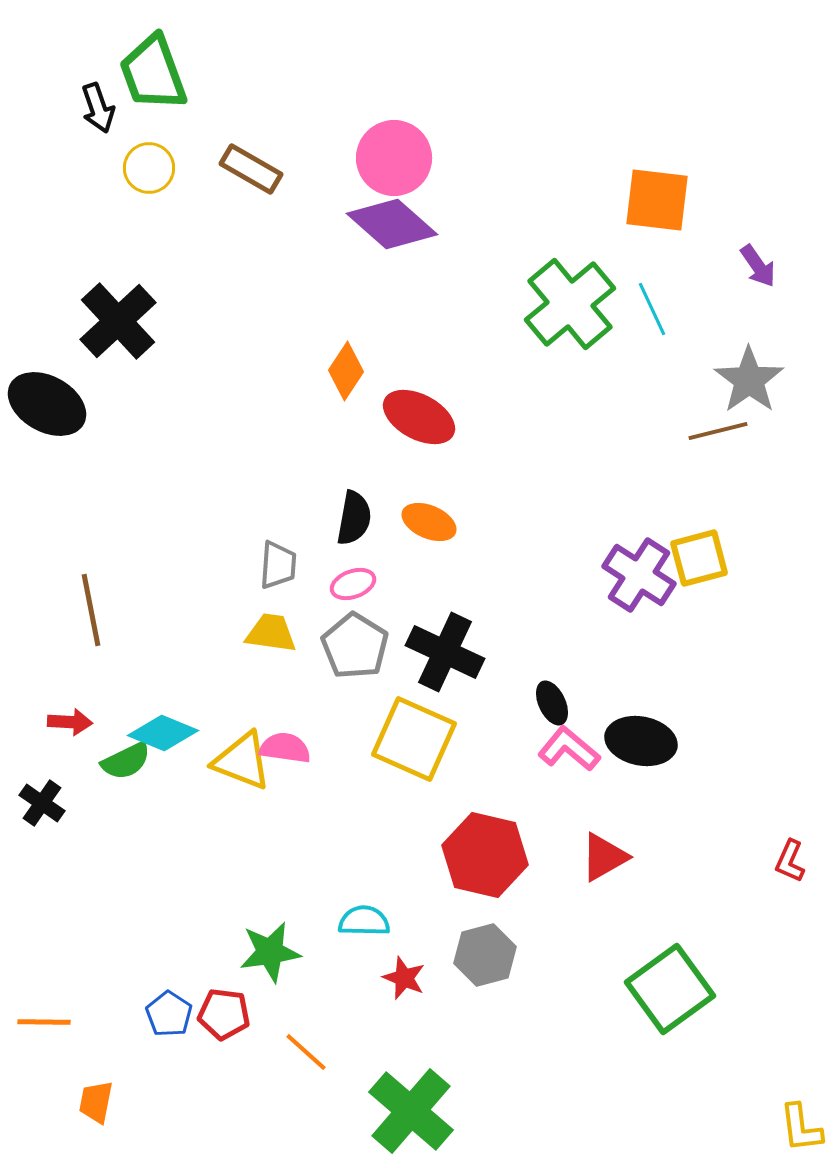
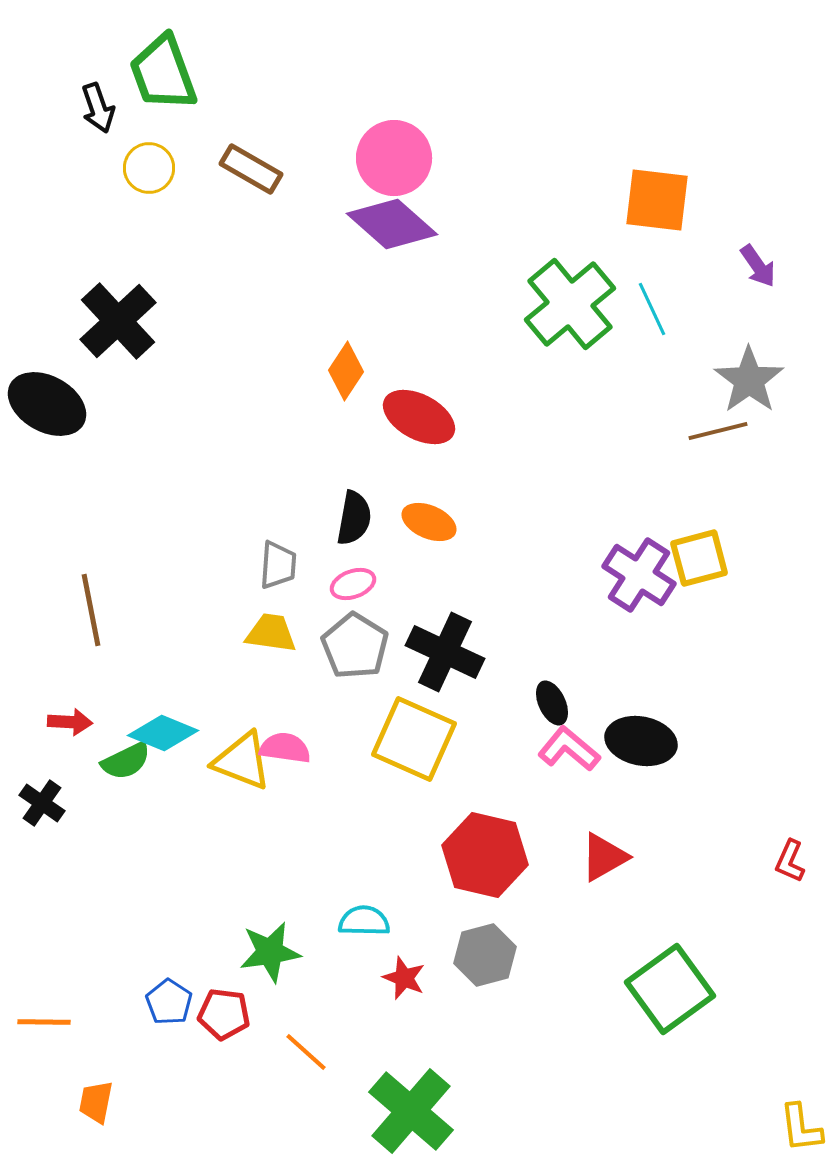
green trapezoid at (153, 73): moved 10 px right
blue pentagon at (169, 1014): moved 12 px up
